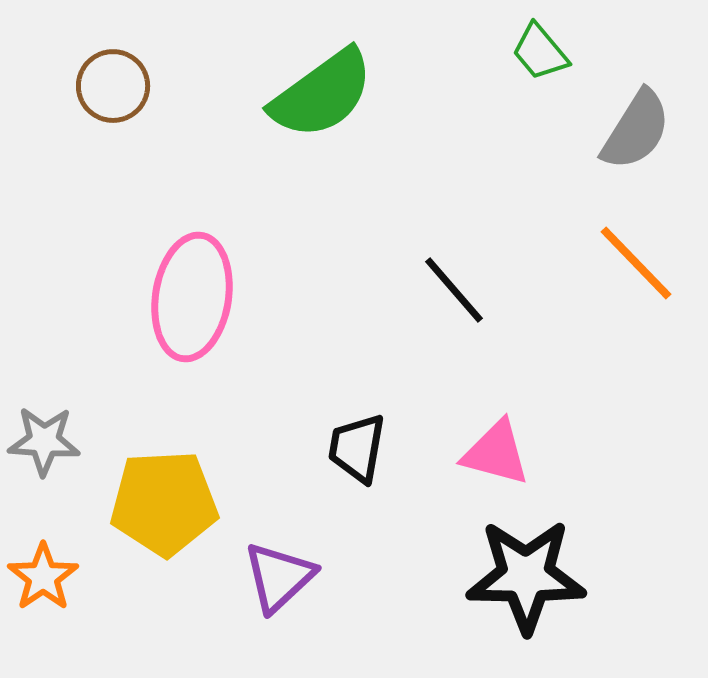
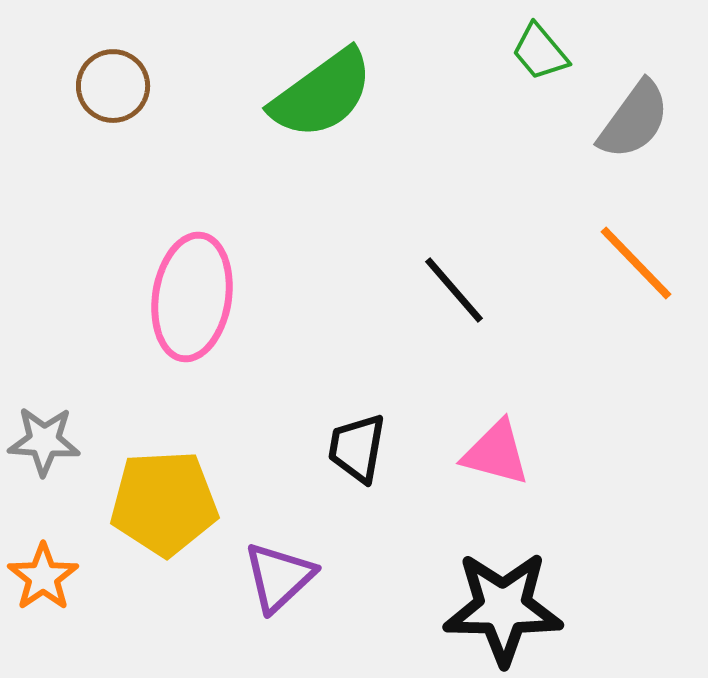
gray semicircle: moved 2 px left, 10 px up; rotated 4 degrees clockwise
black star: moved 23 px left, 32 px down
